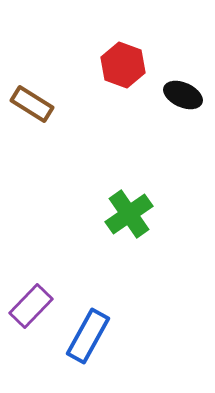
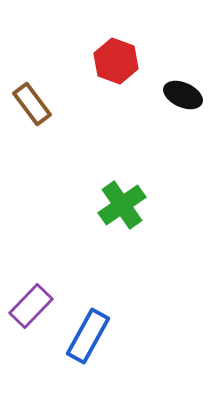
red hexagon: moved 7 px left, 4 px up
brown rectangle: rotated 21 degrees clockwise
green cross: moved 7 px left, 9 px up
